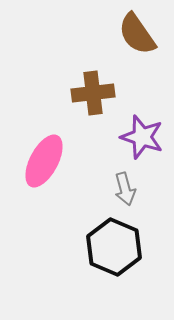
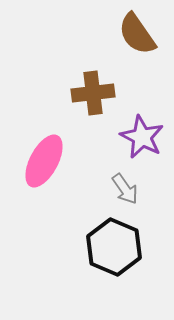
purple star: rotated 9 degrees clockwise
gray arrow: rotated 20 degrees counterclockwise
